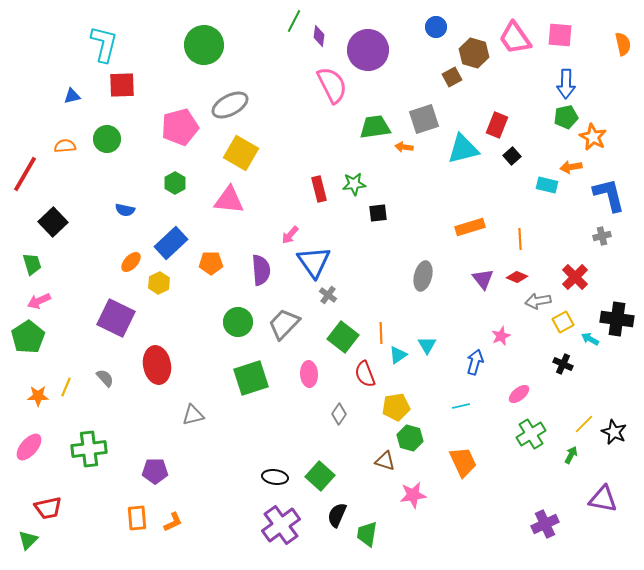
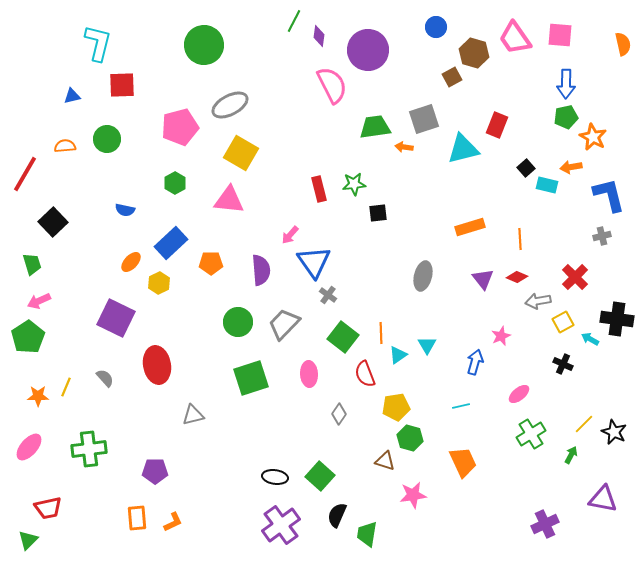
cyan L-shape at (104, 44): moved 6 px left, 1 px up
black square at (512, 156): moved 14 px right, 12 px down
